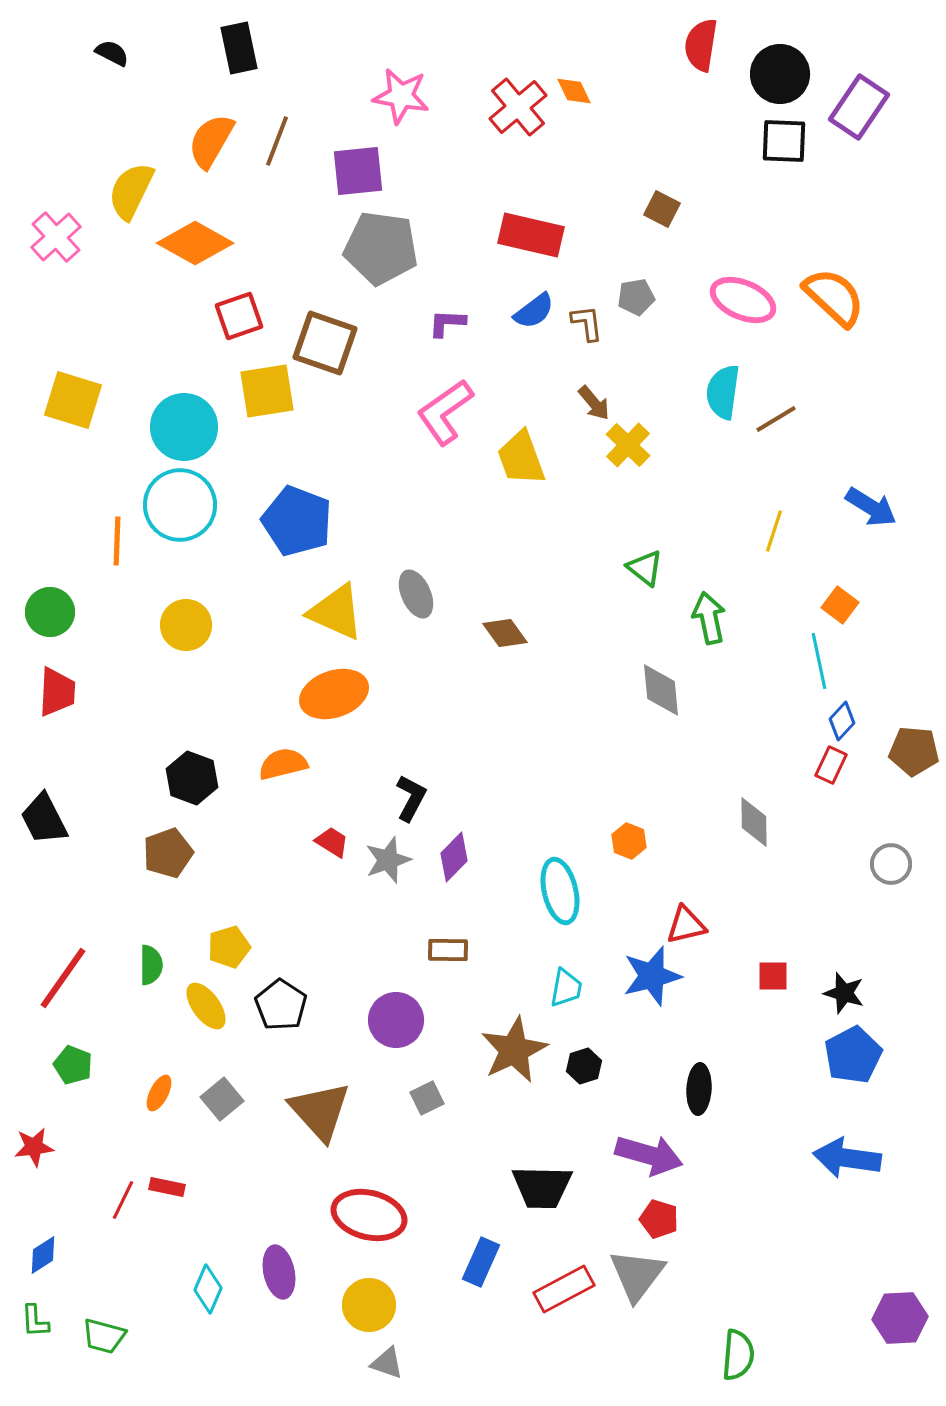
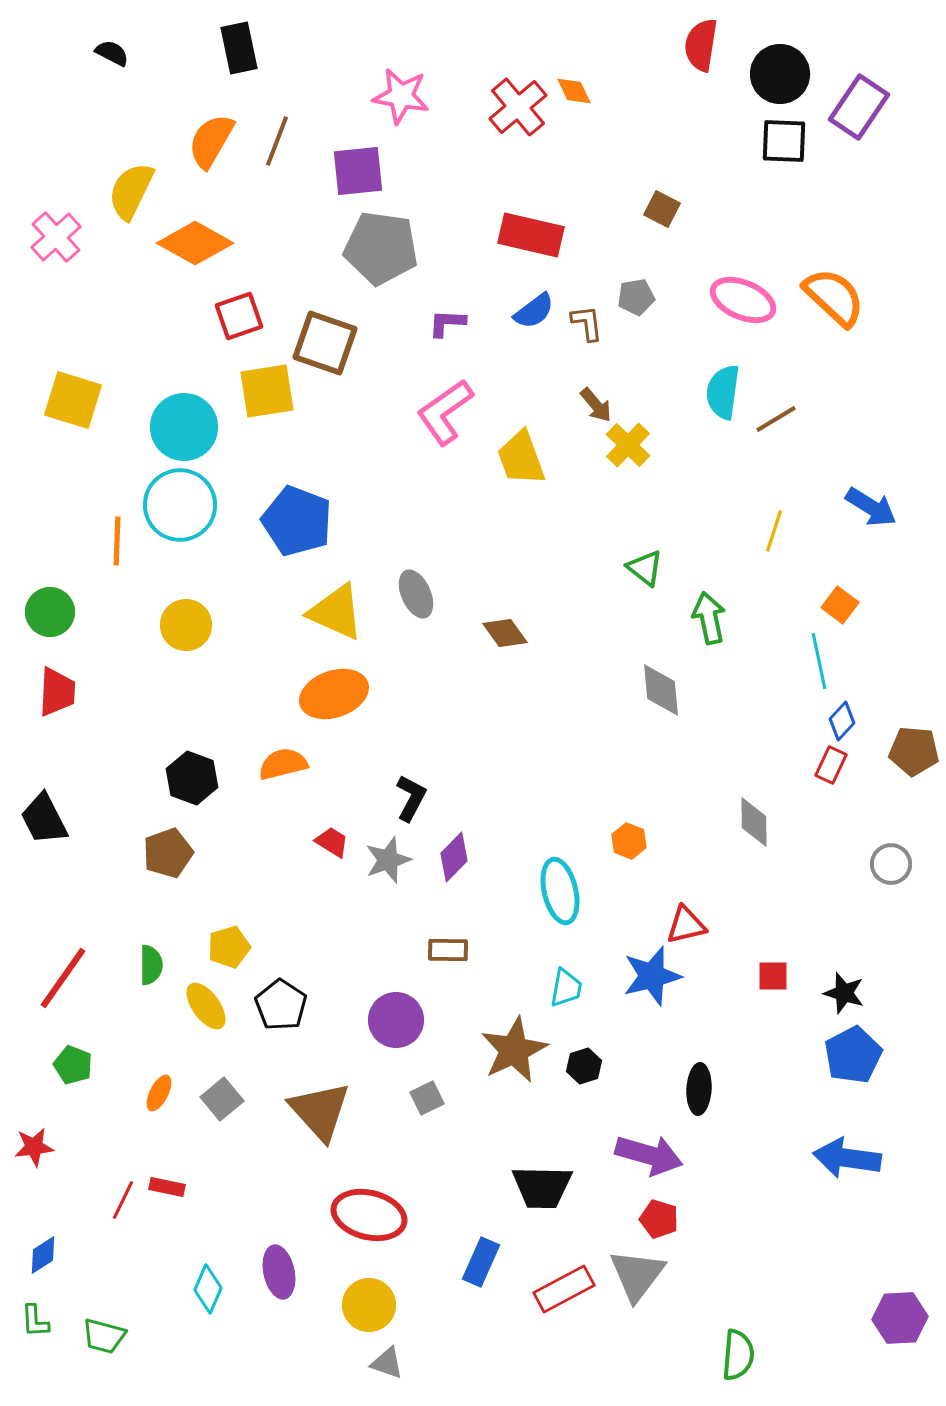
brown arrow at (594, 403): moved 2 px right, 2 px down
